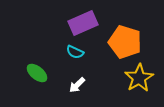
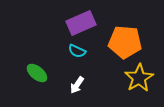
purple rectangle: moved 2 px left
orange pentagon: rotated 12 degrees counterclockwise
cyan semicircle: moved 2 px right, 1 px up
white arrow: rotated 12 degrees counterclockwise
